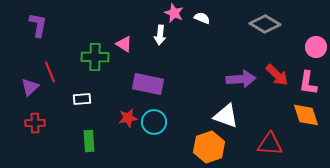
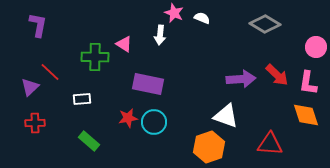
red line: rotated 25 degrees counterclockwise
green rectangle: rotated 45 degrees counterclockwise
